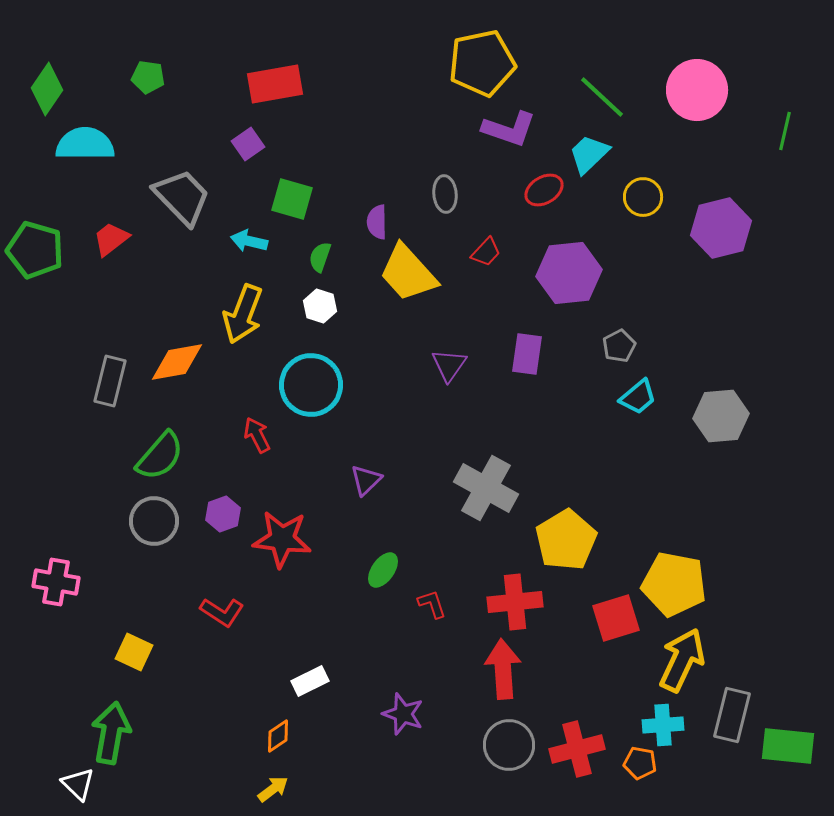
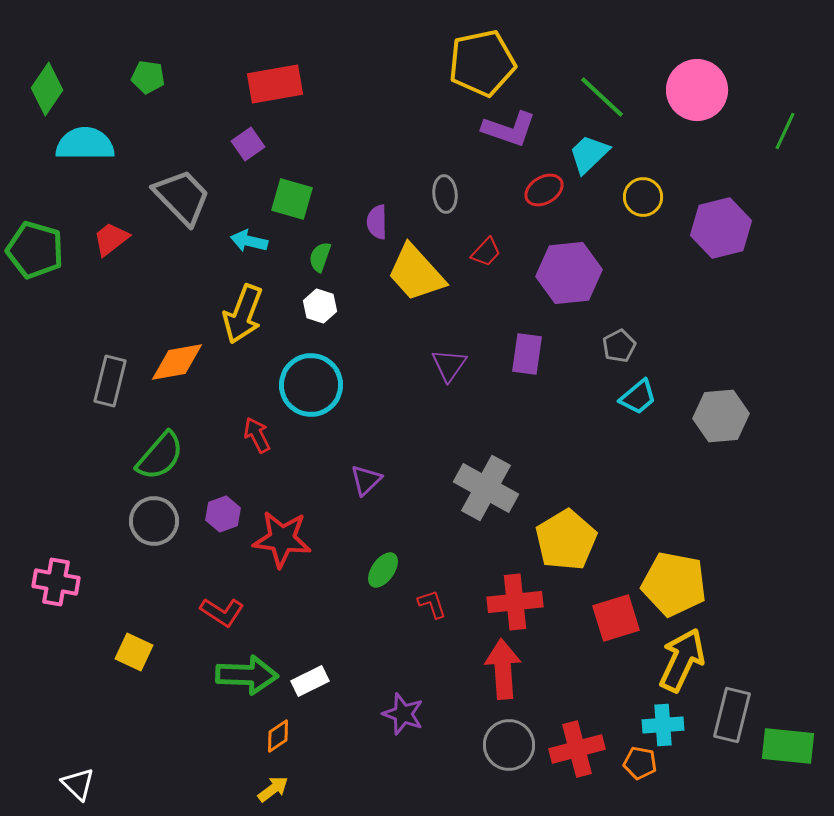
green line at (785, 131): rotated 12 degrees clockwise
yellow trapezoid at (408, 273): moved 8 px right
green arrow at (111, 733): moved 136 px right, 58 px up; rotated 82 degrees clockwise
